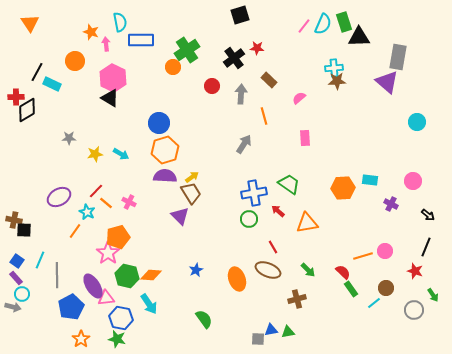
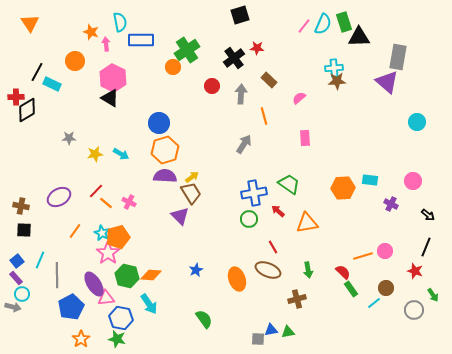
cyan star at (87, 212): moved 15 px right, 21 px down
brown cross at (14, 220): moved 7 px right, 14 px up
blue square at (17, 261): rotated 16 degrees clockwise
green arrow at (308, 270): rotated 35 degrees clockwise
purple ellipse at (93, 286): moved 1 px right, 2 px up
